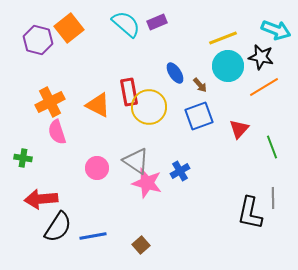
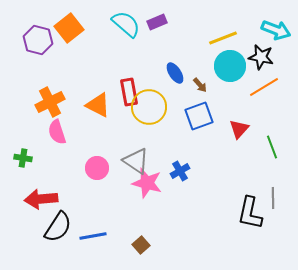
cyan circle: moved 2 px right
